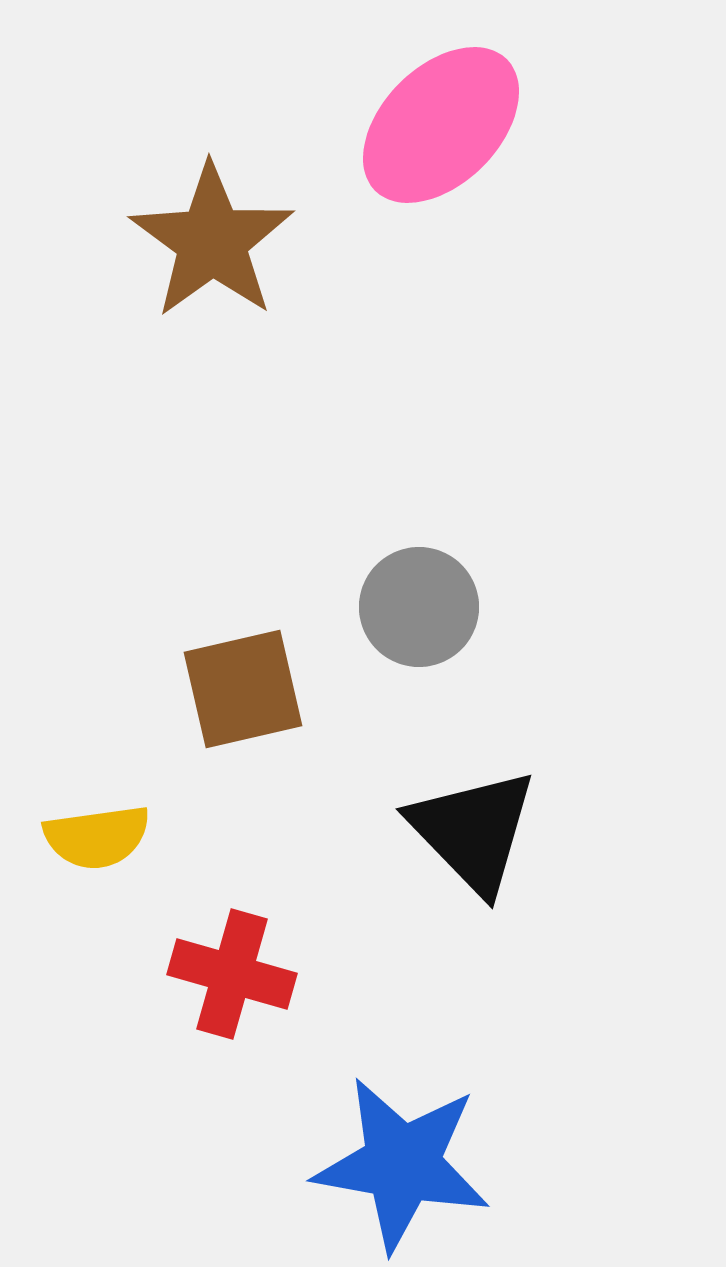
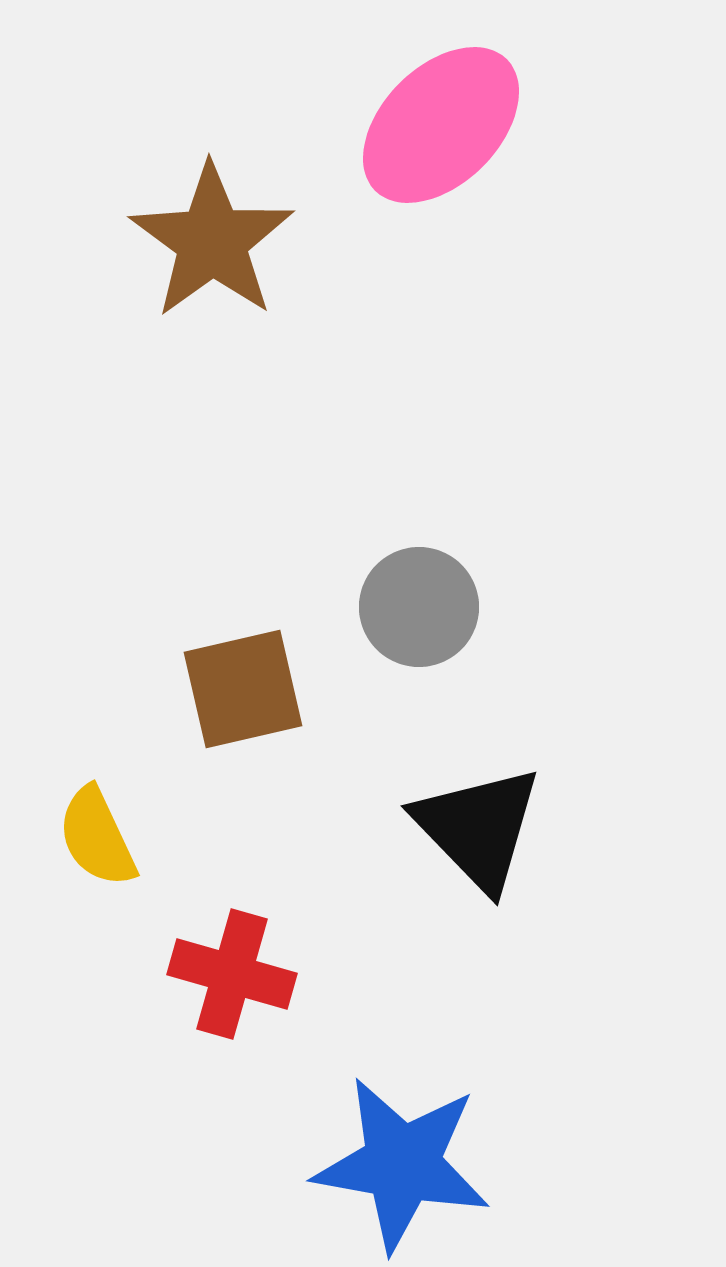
black triangle: moved 5 px right, 3 px up
yellow semicircle: rotated 73 degrees clockwise
